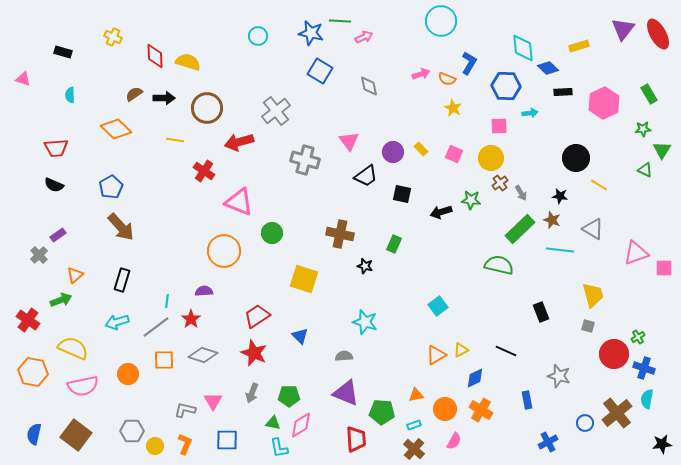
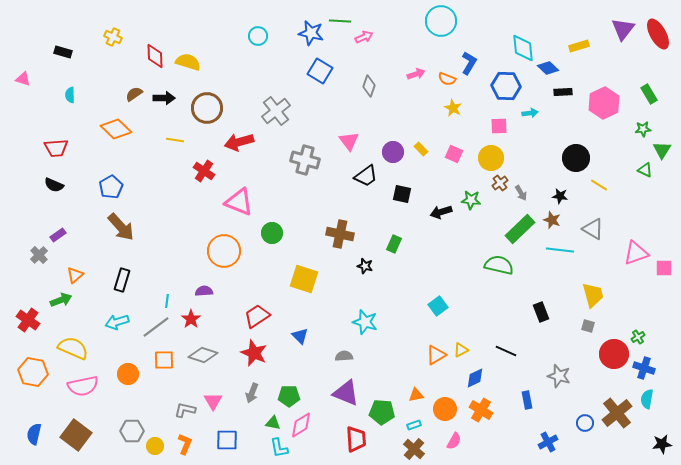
pink arrow at (421, 74): moved 5 px left
gray diamond at (369, 86): rotated 30 degrees clockwise
